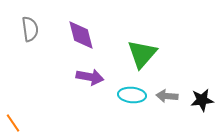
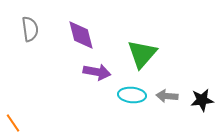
purple arrow: moved 7 px right, 5 px up
